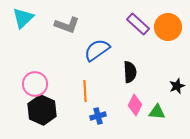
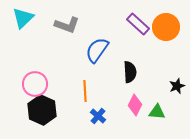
orange circle: moved 2 px left
blue semicircle: rotated 20 degrees counterclockwise
blue cross: rotated 35 degrees counterclockwise
